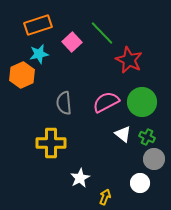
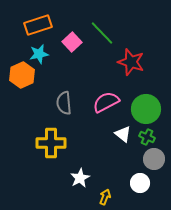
red star: moved 2 px right, 2 px down; rotated 8 degrees counterclockwise
green circle: moved 4 px right, 7 px down
